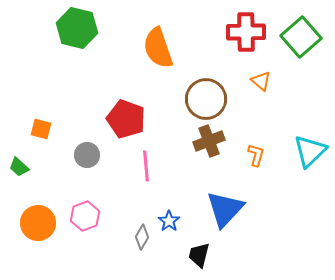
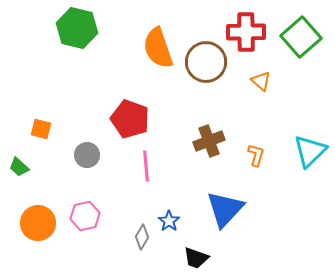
brown circle: moved 37 px up
red pentagon: moved 4 px right
pink hexagon: rotated 8 degrees clockwise
black trapezoid: moved 3 px left, 3 px down; rotated 84 degrees counterclockwise
